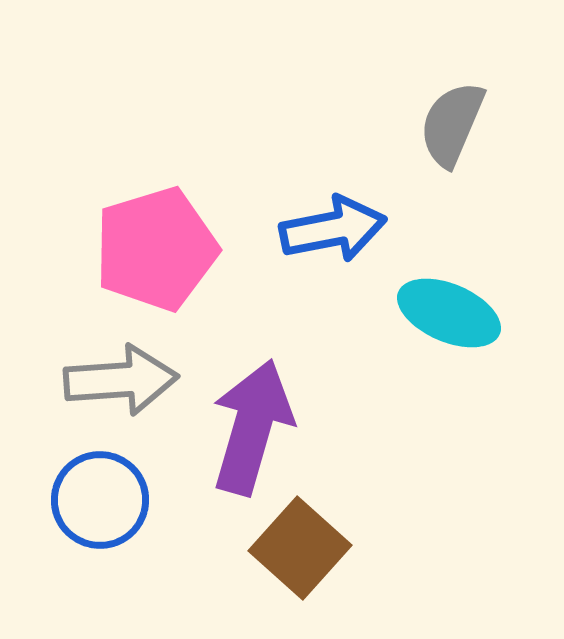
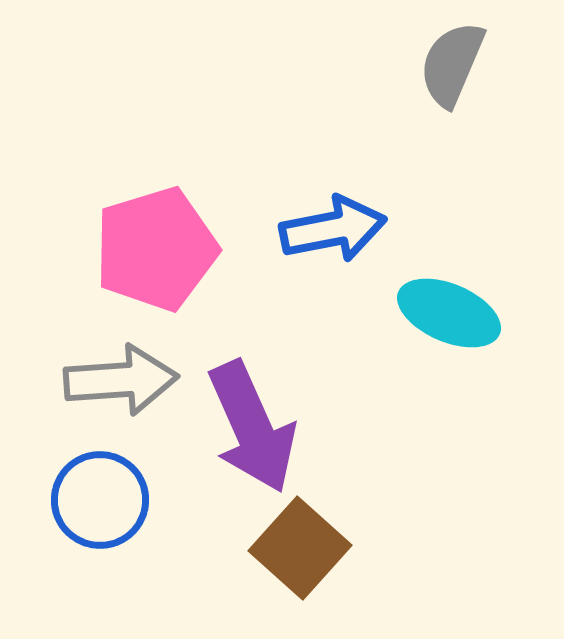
gray semicircle: moved 60 px up
purple arrow: rotated 140 degrees clockwise
